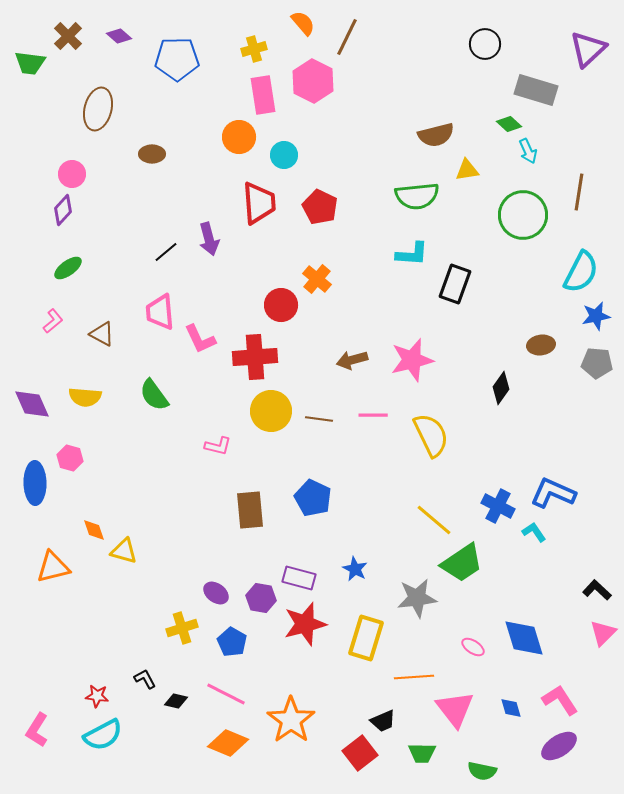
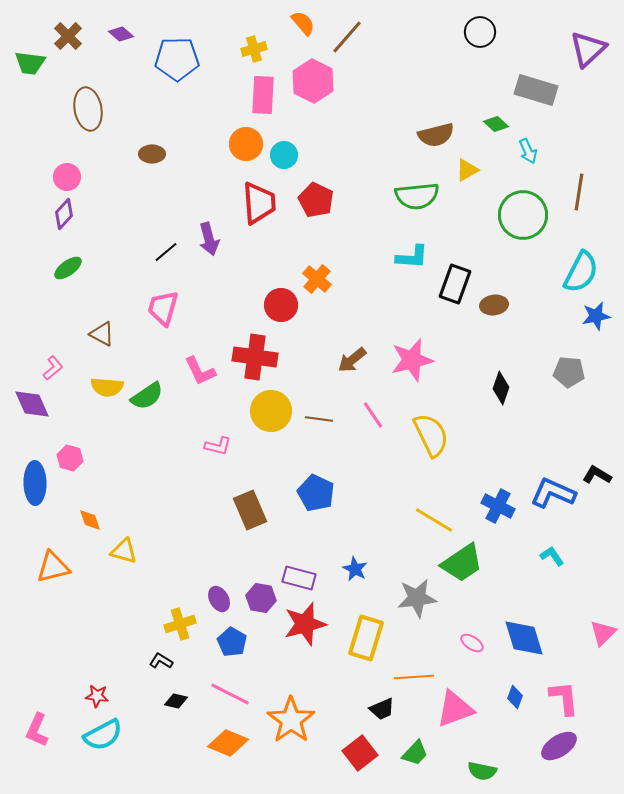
purple diamond at (119, 36): moved 2 px right, 2 px up
brown line at (347, 37): rotated 15 degrees clockwise
black circle at (485, 44): moved 5 px left, 12 px up
pink rectangle at (263, 95): rotated 12 degrees clockwise
brown ellipse at (98, 109): moved 10 px left; rotated 24 degrees counterclockwise
green diamond at (509, 124): moved 13 px left
orange circle at (239, 137): moved 7 px right, 7 px down
yellow triangle at (467, 170): rotated 20 degrees counterclockwise
pink circle at (72, 174): moved 5 px left, 3 px down
red pentagon at (320, 207): moved 4 px left, 7 px up
purple diamond at (63, 210): moved 1 px right, 4 px down
cyan L-shape at (412, 254): moved 3 px down
pink trapezoid at (160, 312): moved 3 px right, 4 px up; rotated 21 degrees clockwise
pink L-shape at (53, 321): moved 47 px down
pink L-shape at (200, 339): moved 32 px down
brown ellipse at (541, 345): moved 47 px left, 40 px up
red cross at (255, 357): rotated 12 degrees clockwise
brown arrow at (352, 360): rotated 24 degrees counterclockwise
gray pentagon at (597, 363): moved 28 px left, 9 px down
black diamond at (501, 388): rotated 16 degrees counterclockwise
green semicircle at (154, 395): moved 7 px left, 1 px down; rotated 88 degrees counterclockwise
yellow semicircle at (85, 397): moved 22 px right, 10 px up
pink line at (373, 415): rotated 56 degrees clockwise
blue pentagon at (313, 498): moved 3 px right, 5 px up
brown rectangle at (250, 510): rotated 18 degrees counterclockwise
yellow line at (434, 520): rotated 9 degrees counterclockwise
orange diamond at (94, 530): moved 4 px left, 10 px up
cyan L-shape at (534, 532): moved 18 px right, 24 px down
black L-shape at (597, 590): moved 115 px up; rotated 12 degrees counterclockwise
purple ellipse at (216, 593): moved 3 px right, 6 px down; rotated 25 degrees clockwise
yellow cross at (182, 628): moved 2 px left, 4 px up
pink ellipse at (473, 647): moved 1 px left, 4 px up
black L-shape at (145, 679): moved 16 px right, 18 px up; rotated 30 degrees counterclockwise
pink line at (226, 694): moved 4 px right
pink L-shape at (560, 700): moved 4 px right, 2 px up; rotated 27 degrees clockwise
blue diamond at (511, 708): moved 4 px right, 11 px up; rotated 35 degrees clockwise
pink triangle at (455, 709): rotated 48 degrees clockwise
black trapezoid at (383, 721): moved 1 px left, 12 px up
pink L-shape at (37, 730): rotated 8 degrees counterclockwise
green trapezoid at (422, 753): moved 7 px left; rotated 48 degrees counterclockwise
